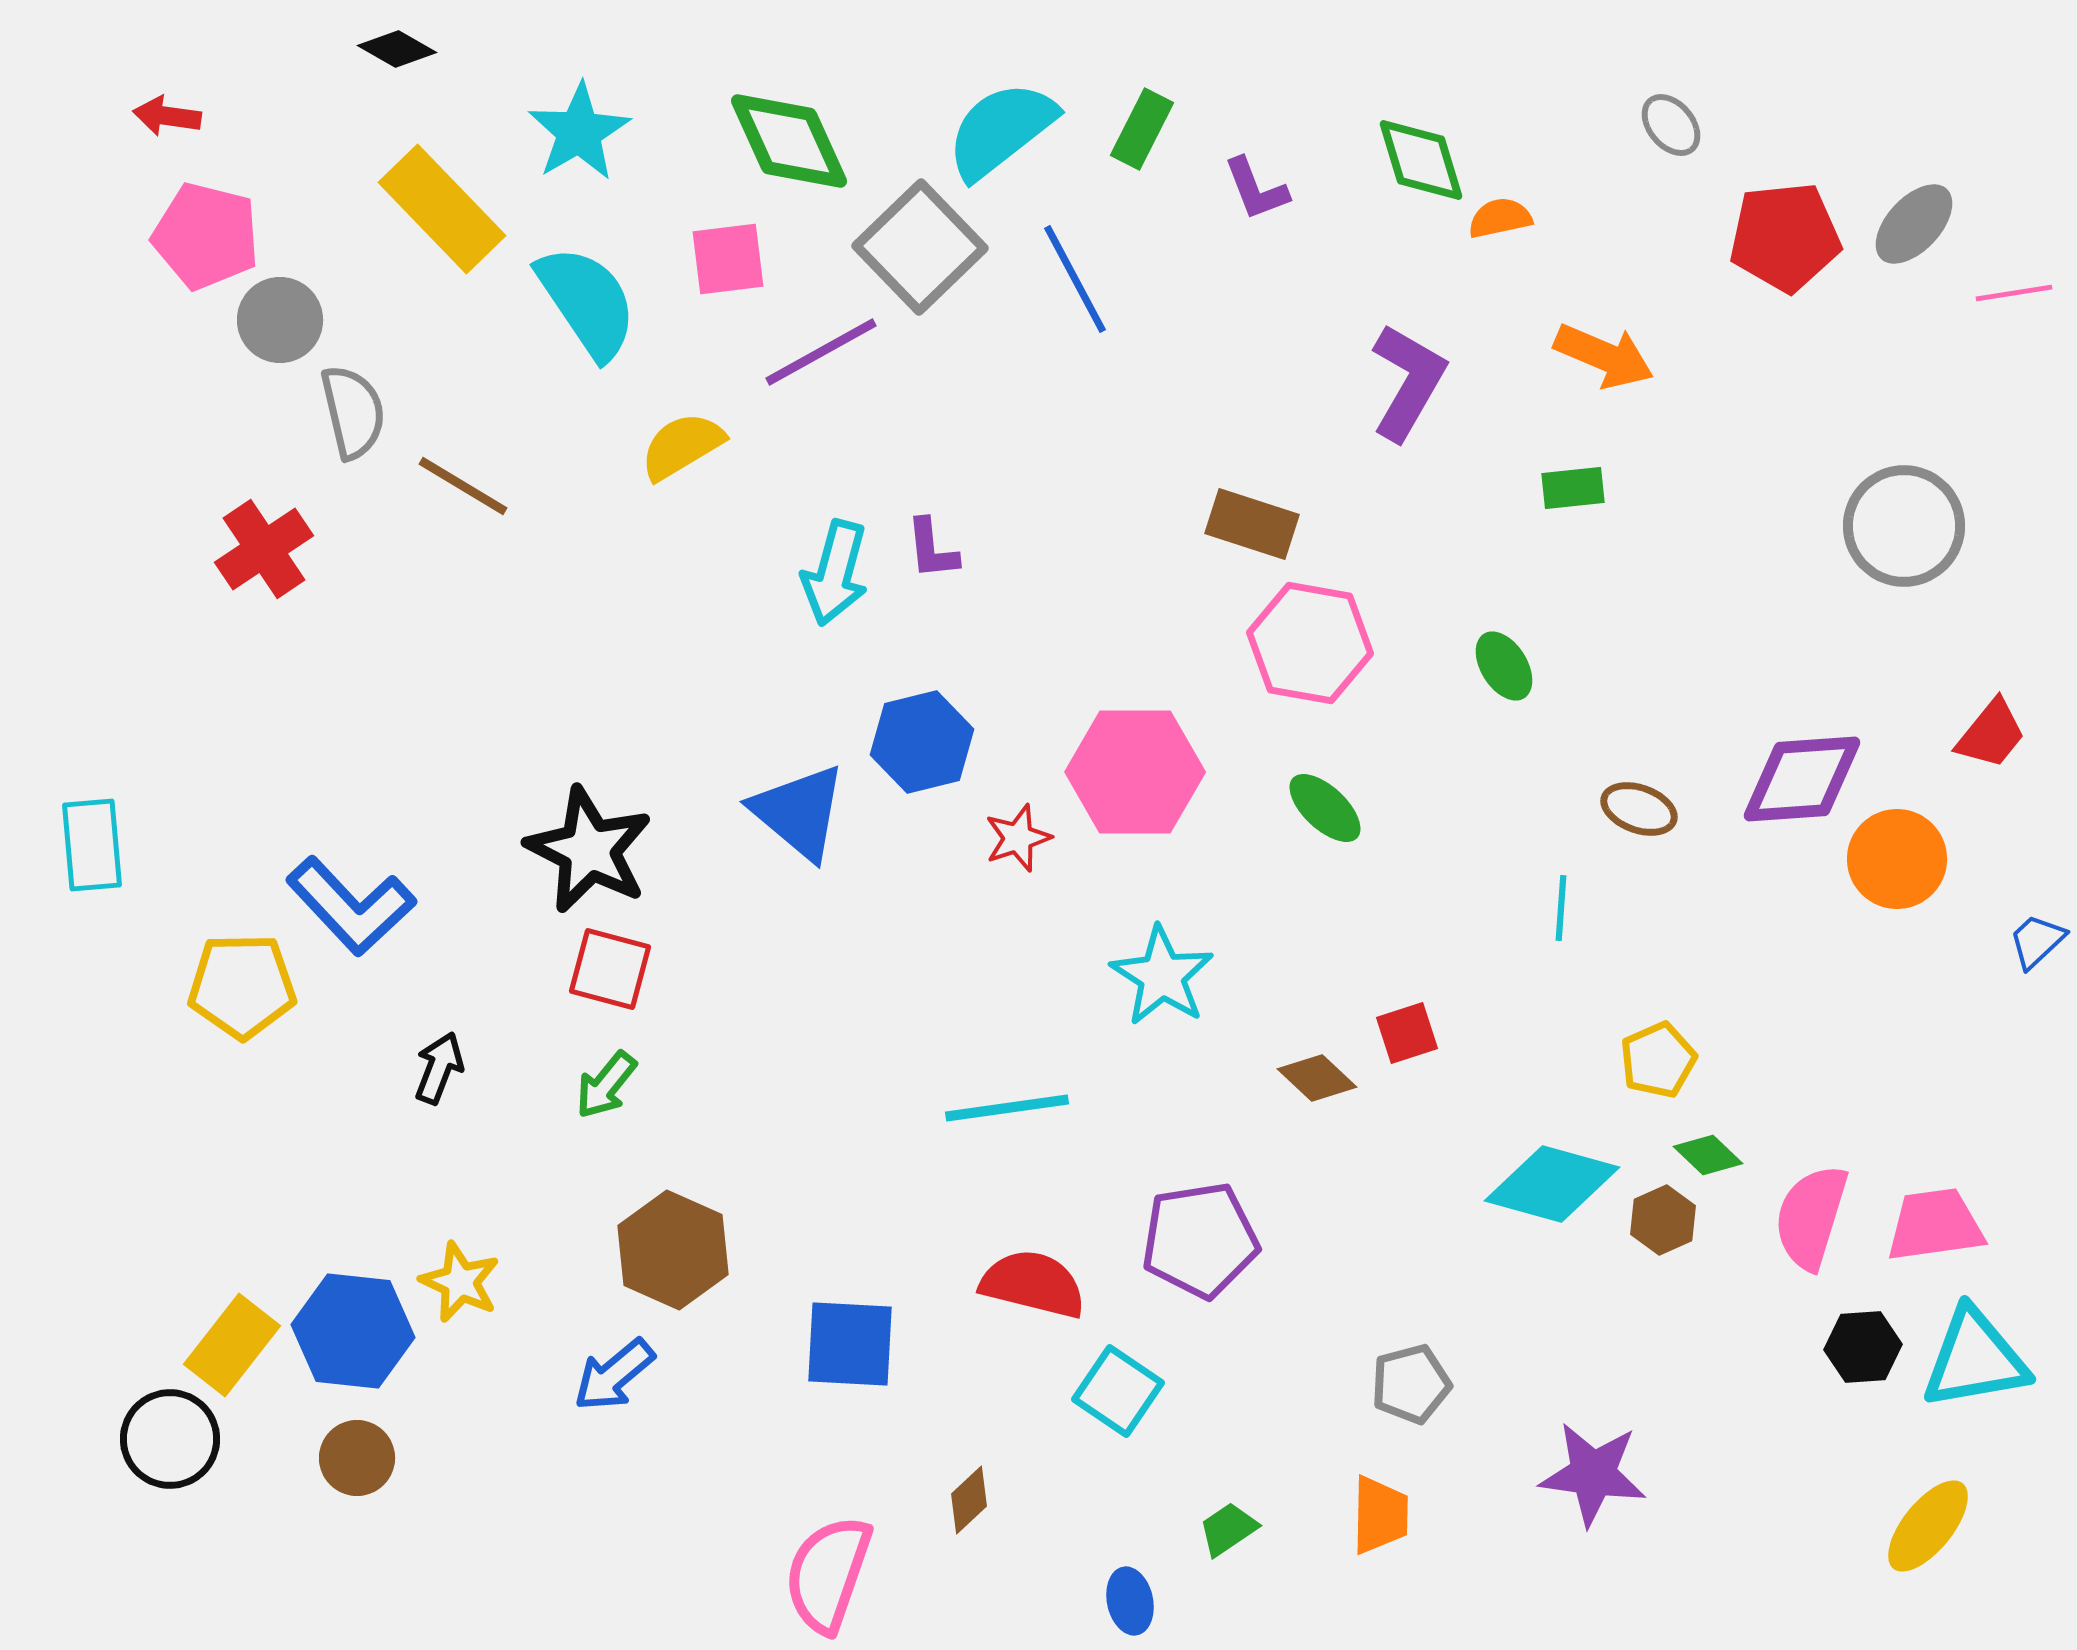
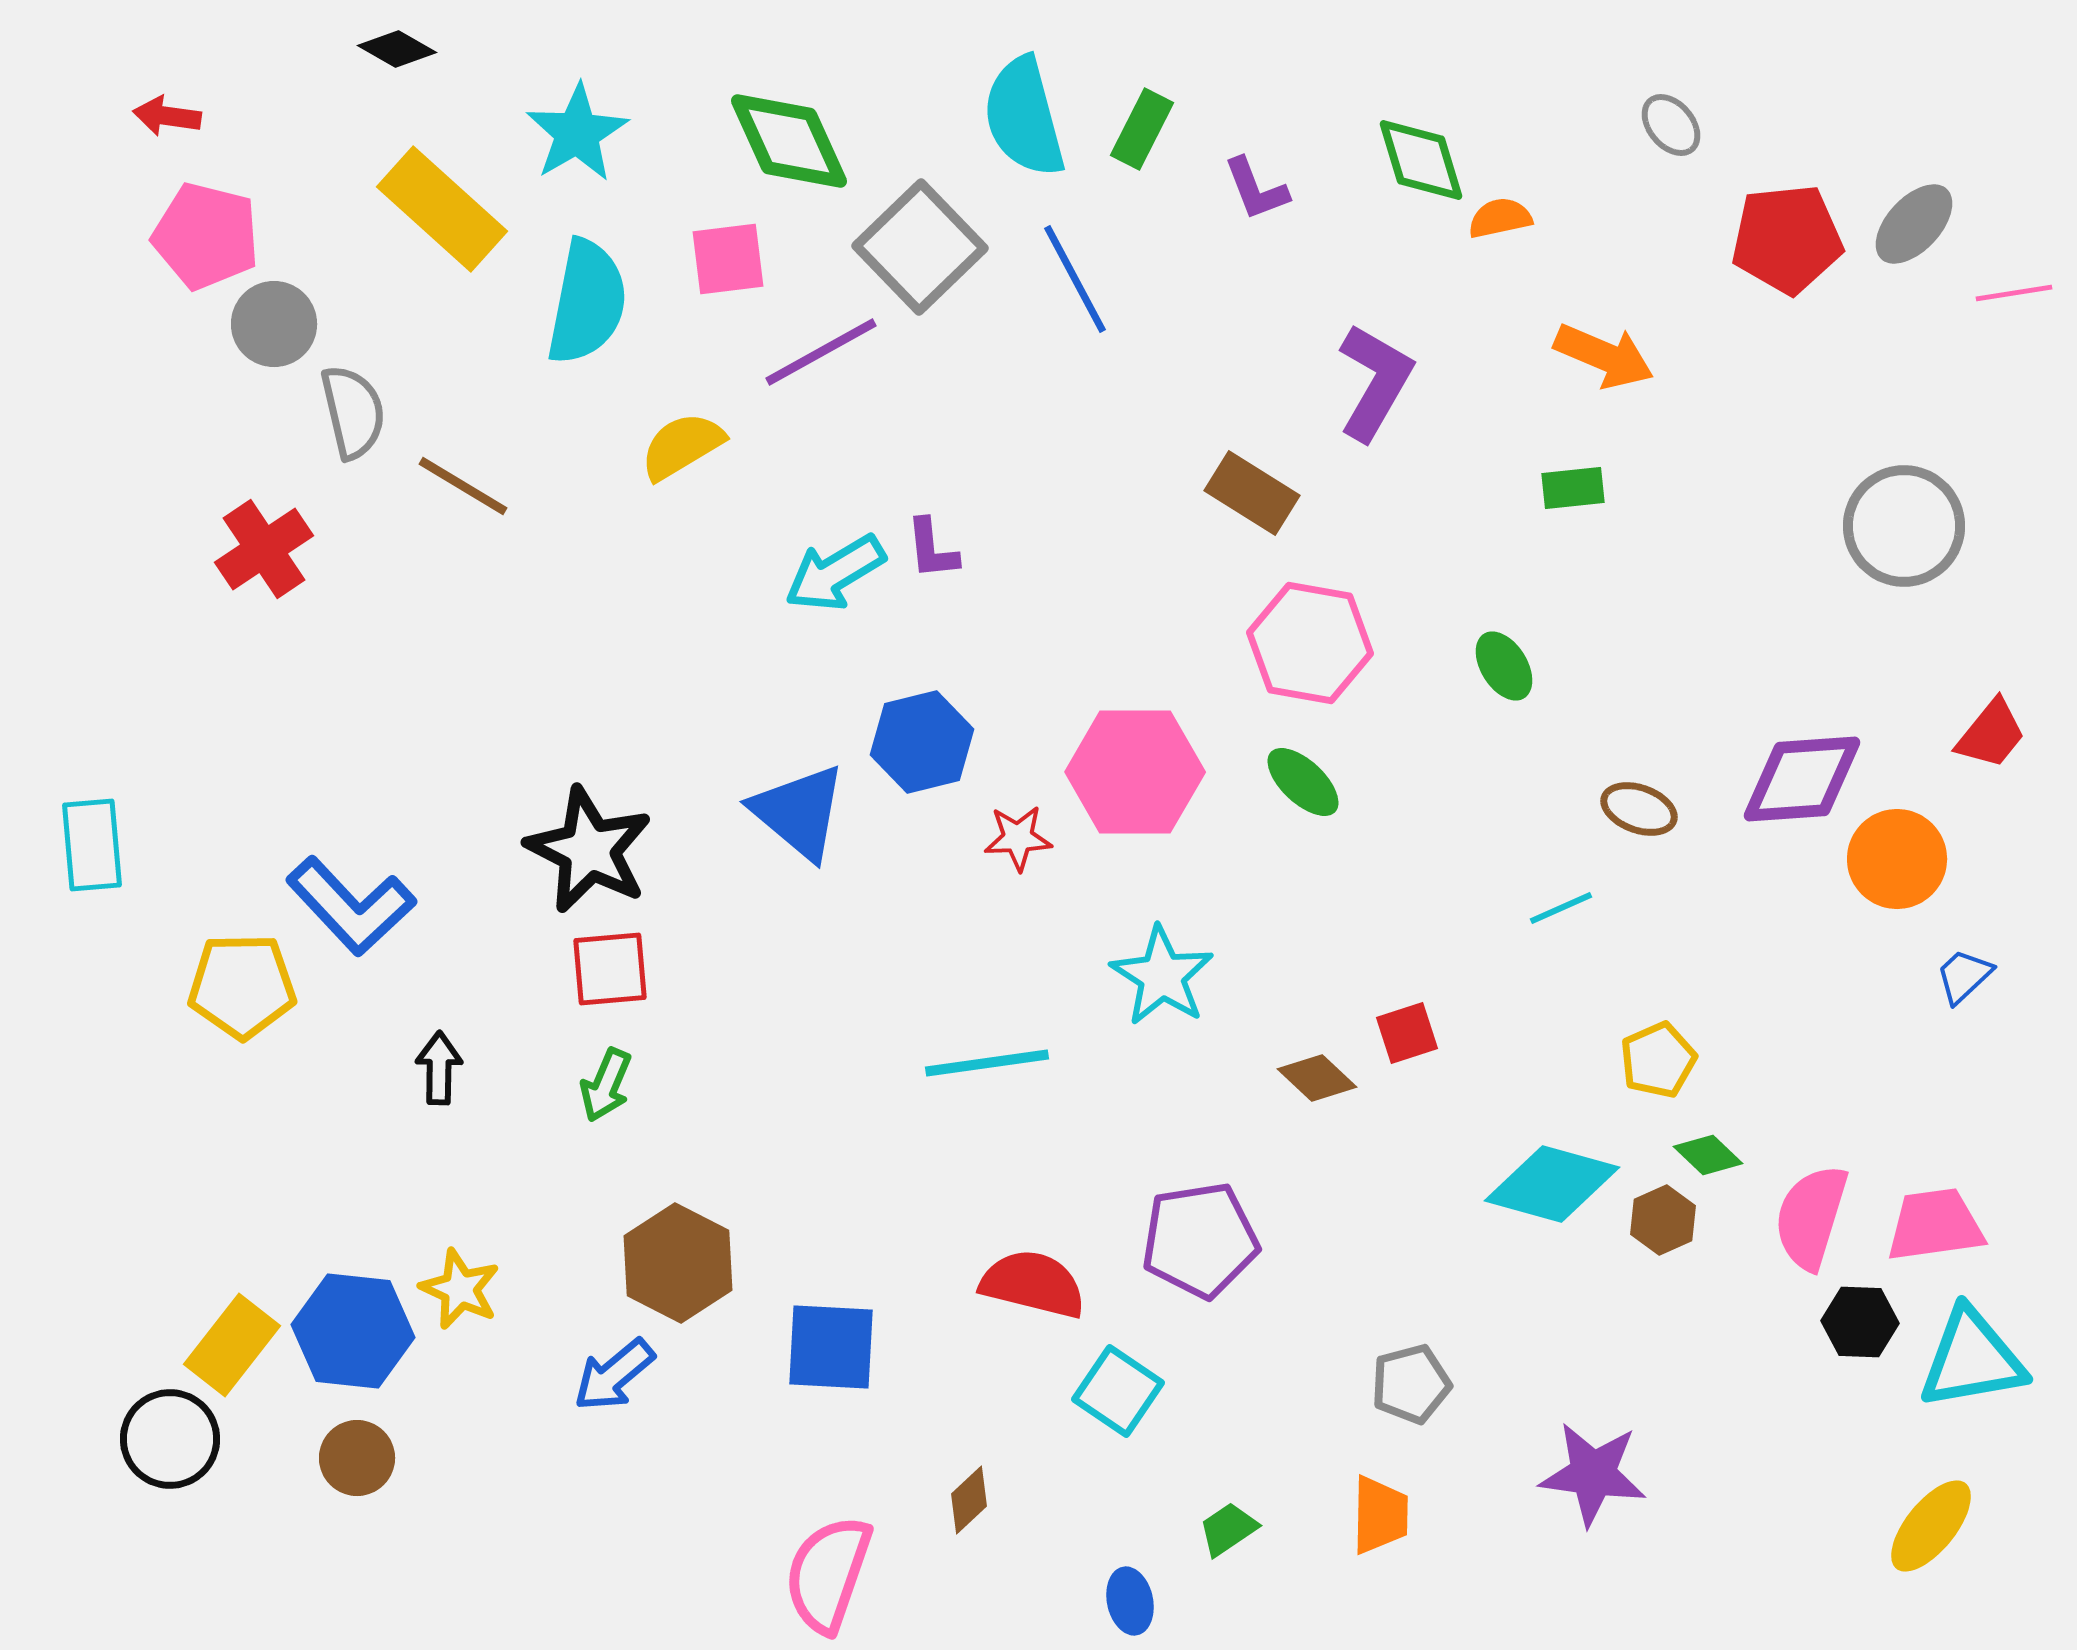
cyan semicircle at (1001, 130): moved 23 px right, 13 px up; rotated 67 degrees counterclockwise
cyan star at (579, 132): moved 2 px left, 1 px down
yellow rectangle at (442, 209): rotated 4 degrees counterclockwise
red pentagon at (1785, 237): moved 2 px right, 2 px down
cyan semicircle at (587, 302): rotated 45 degrees clockwise
gray circle at (280, 320): moved 6 px left, 4 px down
purple L-shape at (1408, 382): moved 33 px left
brown rectangle at (1252, 524): moved 31 px up; rotated 14 degrees clockwise
cyan arrow at (835, 573): rotated 44 degrees clockwise
green ellipse at (1325, 808): moved 22 px left, 26 px up
red star at (1018, 838): rotated 16 degrees clockwise
cyan line at (1561, 908): rotated 62 degrees clockwise
blue trapezoid at (2037, 941): moved 73 px left, 35 px down
red square at (610, 969): rotated 20 degrees counterclockwise
black arrow at (439, 1068): rotated 20 degrees counterclockwise
green arrow at (606, 1085): rotated 16 degrees counterclockwise
cyan line at (1007, 1108): moved 20 px left, 45 px up
brown hexagon at (673, 1250): moved 5 px right, 13 px down; rotated 3 degrees clockwise
yellow star at (460, 1282): moved 7 px down
blue square at (850, 1344): moved 19 px left, 3 px down
black hexagon at (1863, 1347): moved 3 px left, 25 px up; rotated 6 degrees clockwise
cyan triangle at (1975, 1359): moved 3 px left
yellow ellipse at (1928, 1526): moved 3 px right
